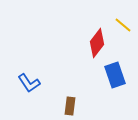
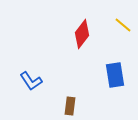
red diamond: moved 15 px left, 9 px up
blue rectangle: rotated 10 degrees clockwise
blue L-shape: moved 2 px right, 2 px up
